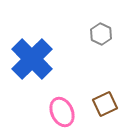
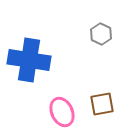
blue cross: moved 3 px left, 1 px down; rotated 36 degrees counterclockwise
brown square: moved 3 px left; rotated 15 degrees clockwise
